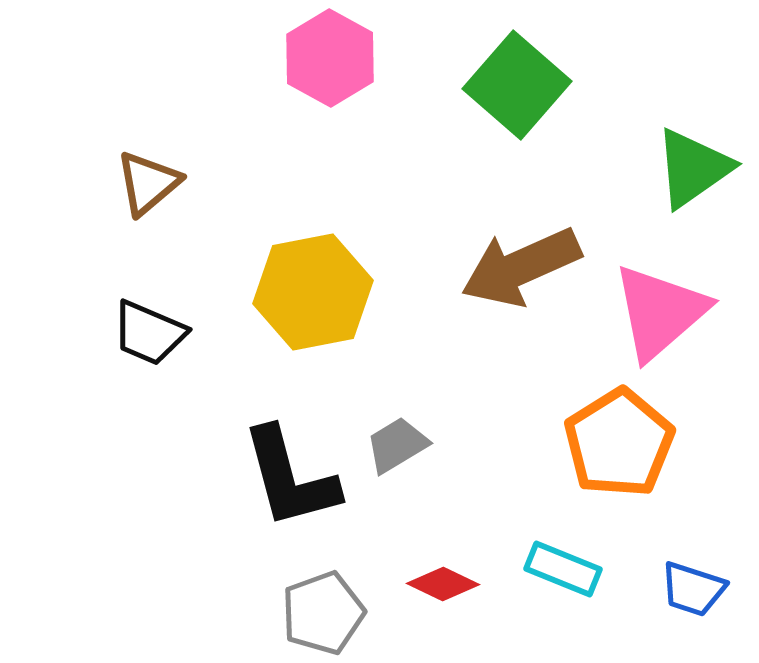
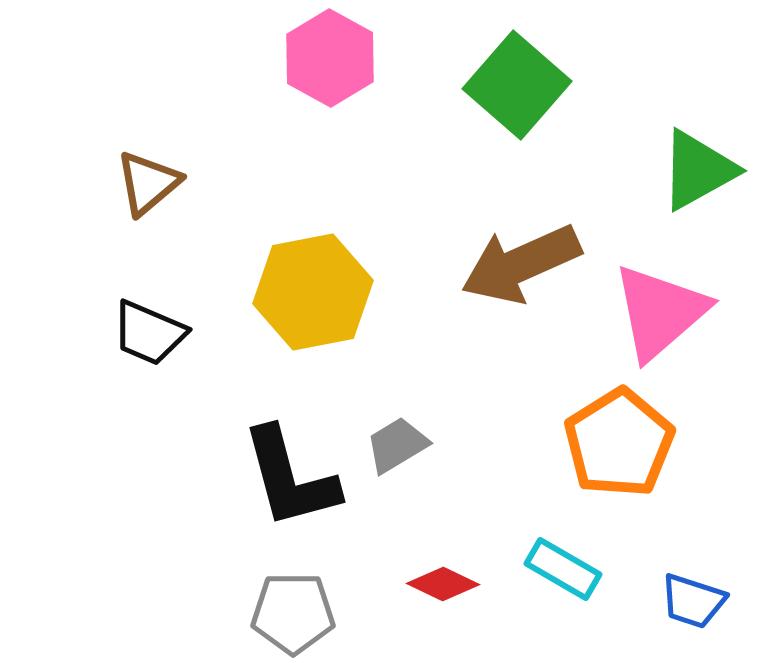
green triangle: moved 5 px right, 2 px down; rotated 6 degrees clockwise
brown arrow: moved 3 px up
cyan rectangle: rotated 8 degrees clockwise
blue trapezoid: moved 12 px down
gray pentagon: moved 30 px left; rotated 20 degrees clockwise
